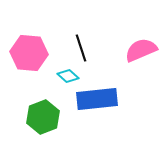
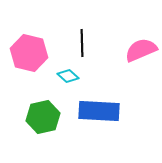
black line: moved 1 px right, 5 px up; rotated 16 degrees clockwise
pink hexagon: rotated 9 degrees clockwise
blue rectangle: moved 2 px right, 12 px down; rotated 9 degrees clockwise
green hexagon: rotated 8 degrees clockwise
